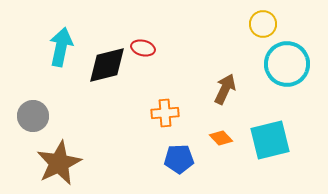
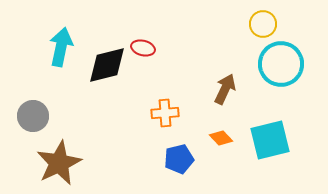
cyan circle: moved 6 px left
blue pentagon: rotated 12 degrees counterclockwise
